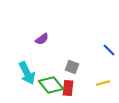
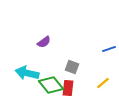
purple semicircle: moved 2 px right, 3 px down
blue line: moved 1 px up; rotated 64 degrees counterclockwise
cyan arrow: rotated 130 degrees clockwise
yellow line: rotated 24 degrees counterclockwise
